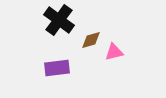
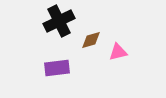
black cross: moved 1 px down; rotated 28 degrees clockwise
pink triangle: moved 4 px right
